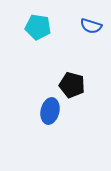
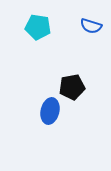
black pentagon: moved 2 px down; rotated 25 degrees counterclockwise
